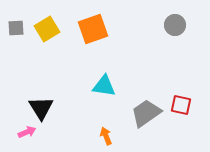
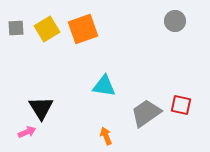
gray circle: moved 4 px up
orange square: moved 10 px left
